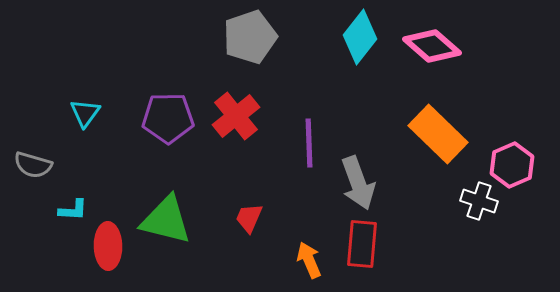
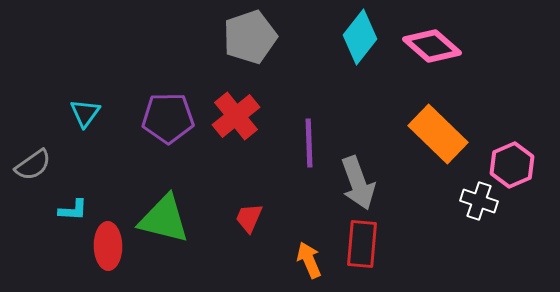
gray semicircle: rotated 51 degrees counterclockwise
green triangle: moved 2 px left, 1 px up
